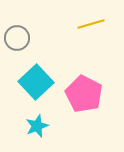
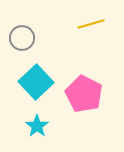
gray circle: moved 5 px right
cyan star: rotated 15 degrees counterclockwise
